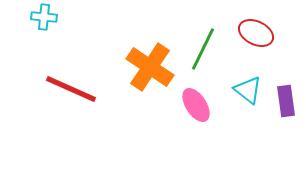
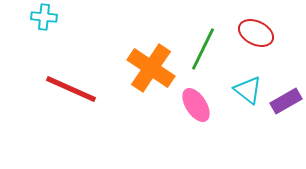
orange cross: moved 1 px right, 1 px down
purple rectangle: rotated 68 degrees clockwise
